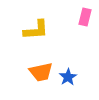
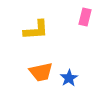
blue star: moved 1 px right, 1 px down
